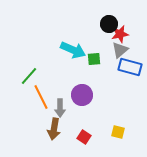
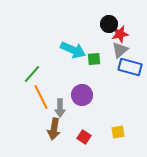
green line: moved 3 px right, 2 px up
yellow square: rotated 24 degrees counterclockwise
